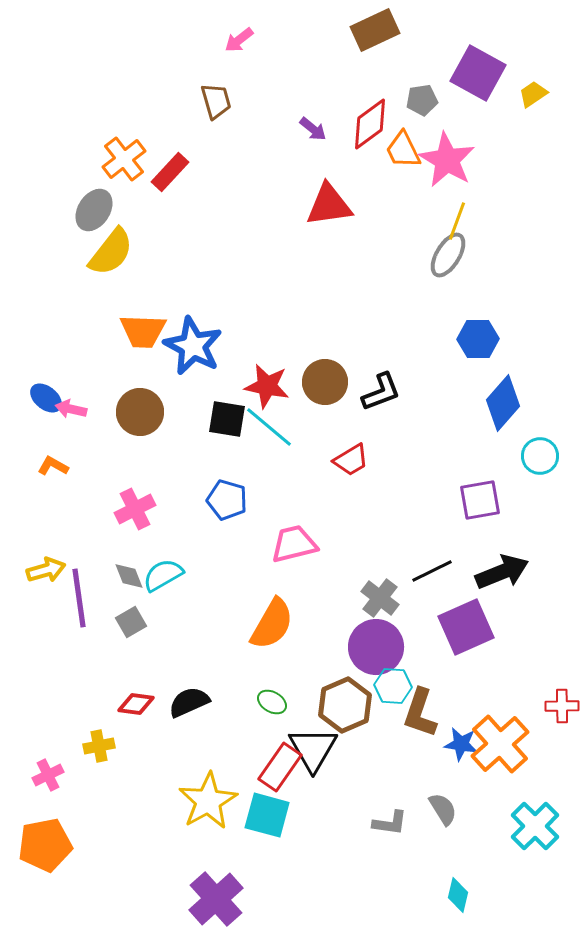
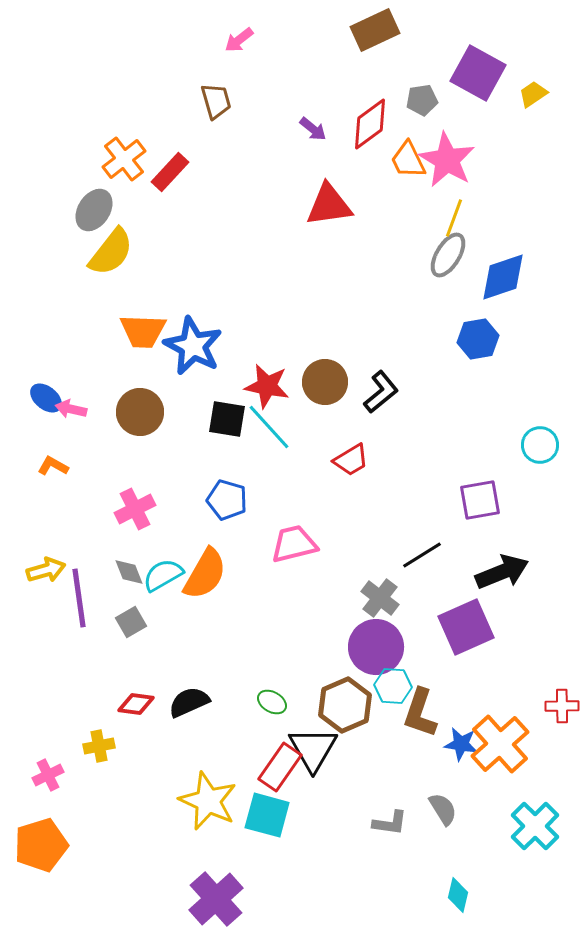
orange trapezoid at (403, 150): moved 5 px right, 10 px down
yellow line at (457, 221): moved 3 px left, 3 px up
blue hexagon at (478, 339): rotated 9 degrees counterclockwise
black L-shape at (381, 392): rotated 18 degrees counterclockwise
blue diamond at (503, 403): moved 126 px up; rotated 30 degrees clockwise
cyan line at (269, 427): rotated 8 degrees clockwise
cyan circle at (540, 456): moved 11 px up
black line at (432, 571): moved 10 px left, 16 px up; rotated 6 degrees counterclockwise
gray diamond at (129, 576): moved 4 px up
orange semicircle at (272, 624): moved 67 px left, 50 px up
yellow star at (208, 801): rotated 18 degrees counterclockwise
orange pentagon at (45, 845): moved 4 px left; rotated 6 degrees counterclockwise
